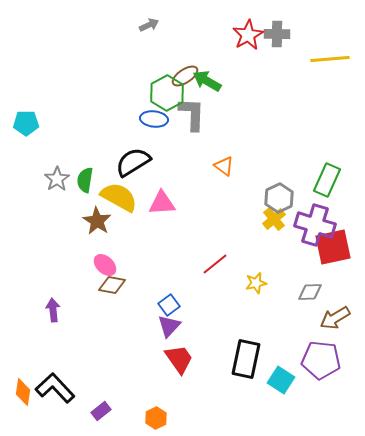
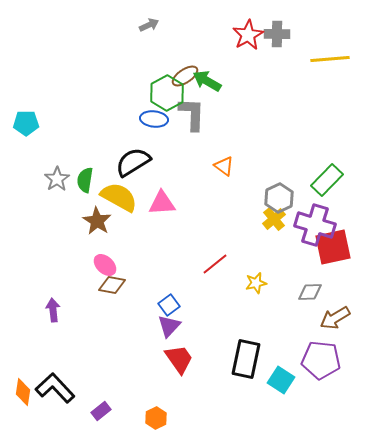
green rectangle: rotated 20 degrees clockwise
